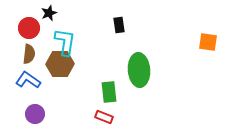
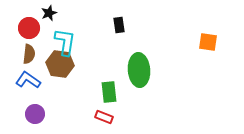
brown hexagon: rotated 8 degrees clockwise
